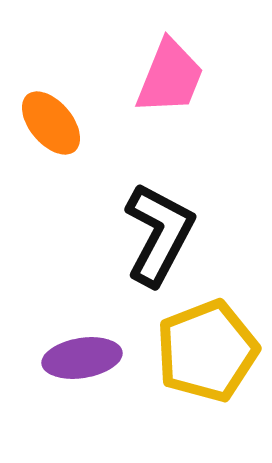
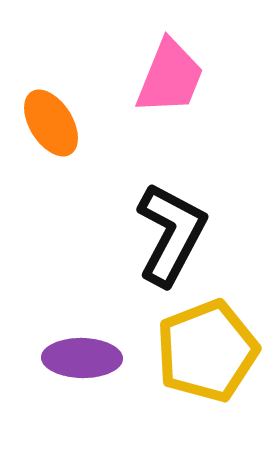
orange ellipse: rotated 8 degrees clockwise
black L-shape: moved 12 px right
purple ellipse: rotated 10 degrees clockwise
